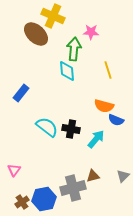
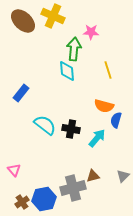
brown ellipse: moved 13 px left, 13 px up
blue semicircle: rotated 84 degrees clockwise
cyan semicircle: moved 2 px left, 2 px up
cyan arrow: moved 1 px right, 1 px up
pink triangle: rotated 16 degrees counterclockwise
